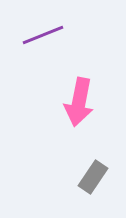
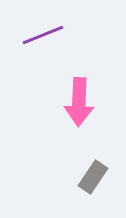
pink arrow: rotated 9 degrees counterclockwise
